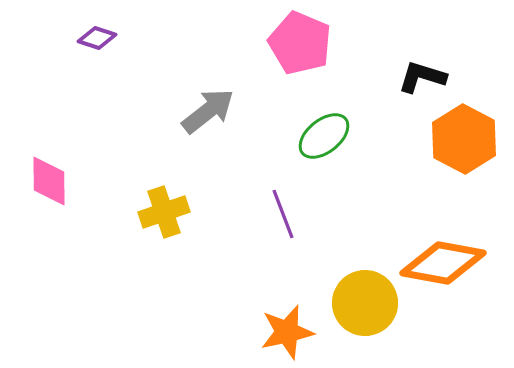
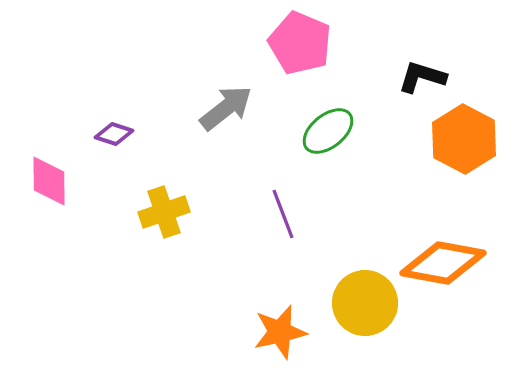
purple diamond: moved 17 px right, 96 px down
gray arrow: moved 18 px right, 3 px up
green ellipse: moved 4 px right, 5 px up
orange star: moved 7 px left
